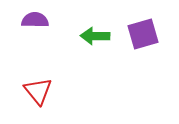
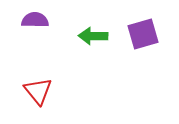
green arrow: moved 2 px left
